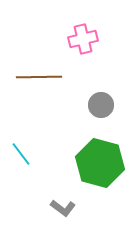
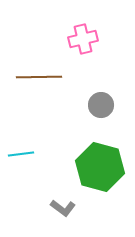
cyan line: rotated 60 degrees counterclockwise
green hexagon: moved 4 px down
